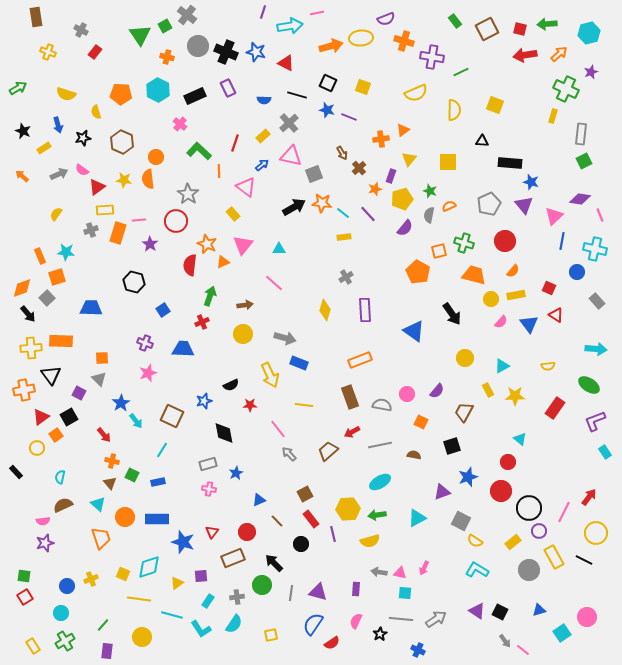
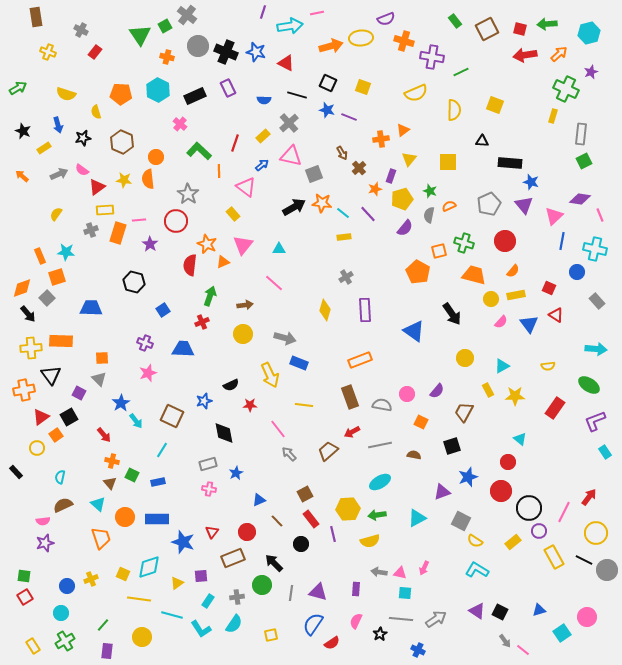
gray circle at (529, 570): moved 78 px right
